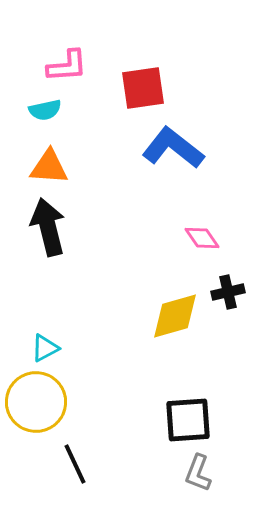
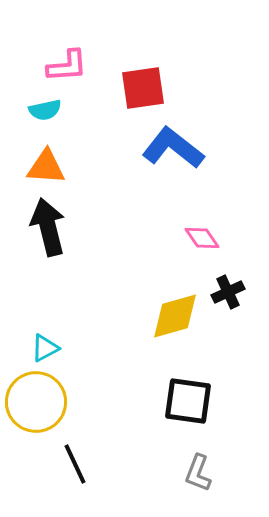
orange triangle: moved 3 px left
black cross: rotated 12 degrees counterclockwise
black square: moved 19 px up; rotated 12 degrees clockwise
